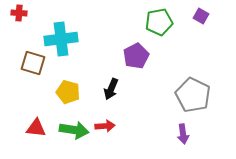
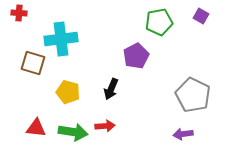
green arrow: moved 1 px left, 2 px down
purple arrow: rotated 90 degrees clockwise
